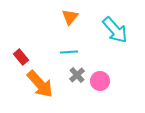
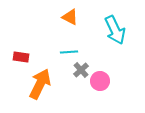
orange triangle: rotated 42 degrees counterclockwise
cyan arrow: rotated 16 degrees clockwise
red rectangle: rotated 42 degrees counterclockwise
gray cross: moved 4 px right, 5 px up
orange arrow: rotated 112 degrees counterclockwise
